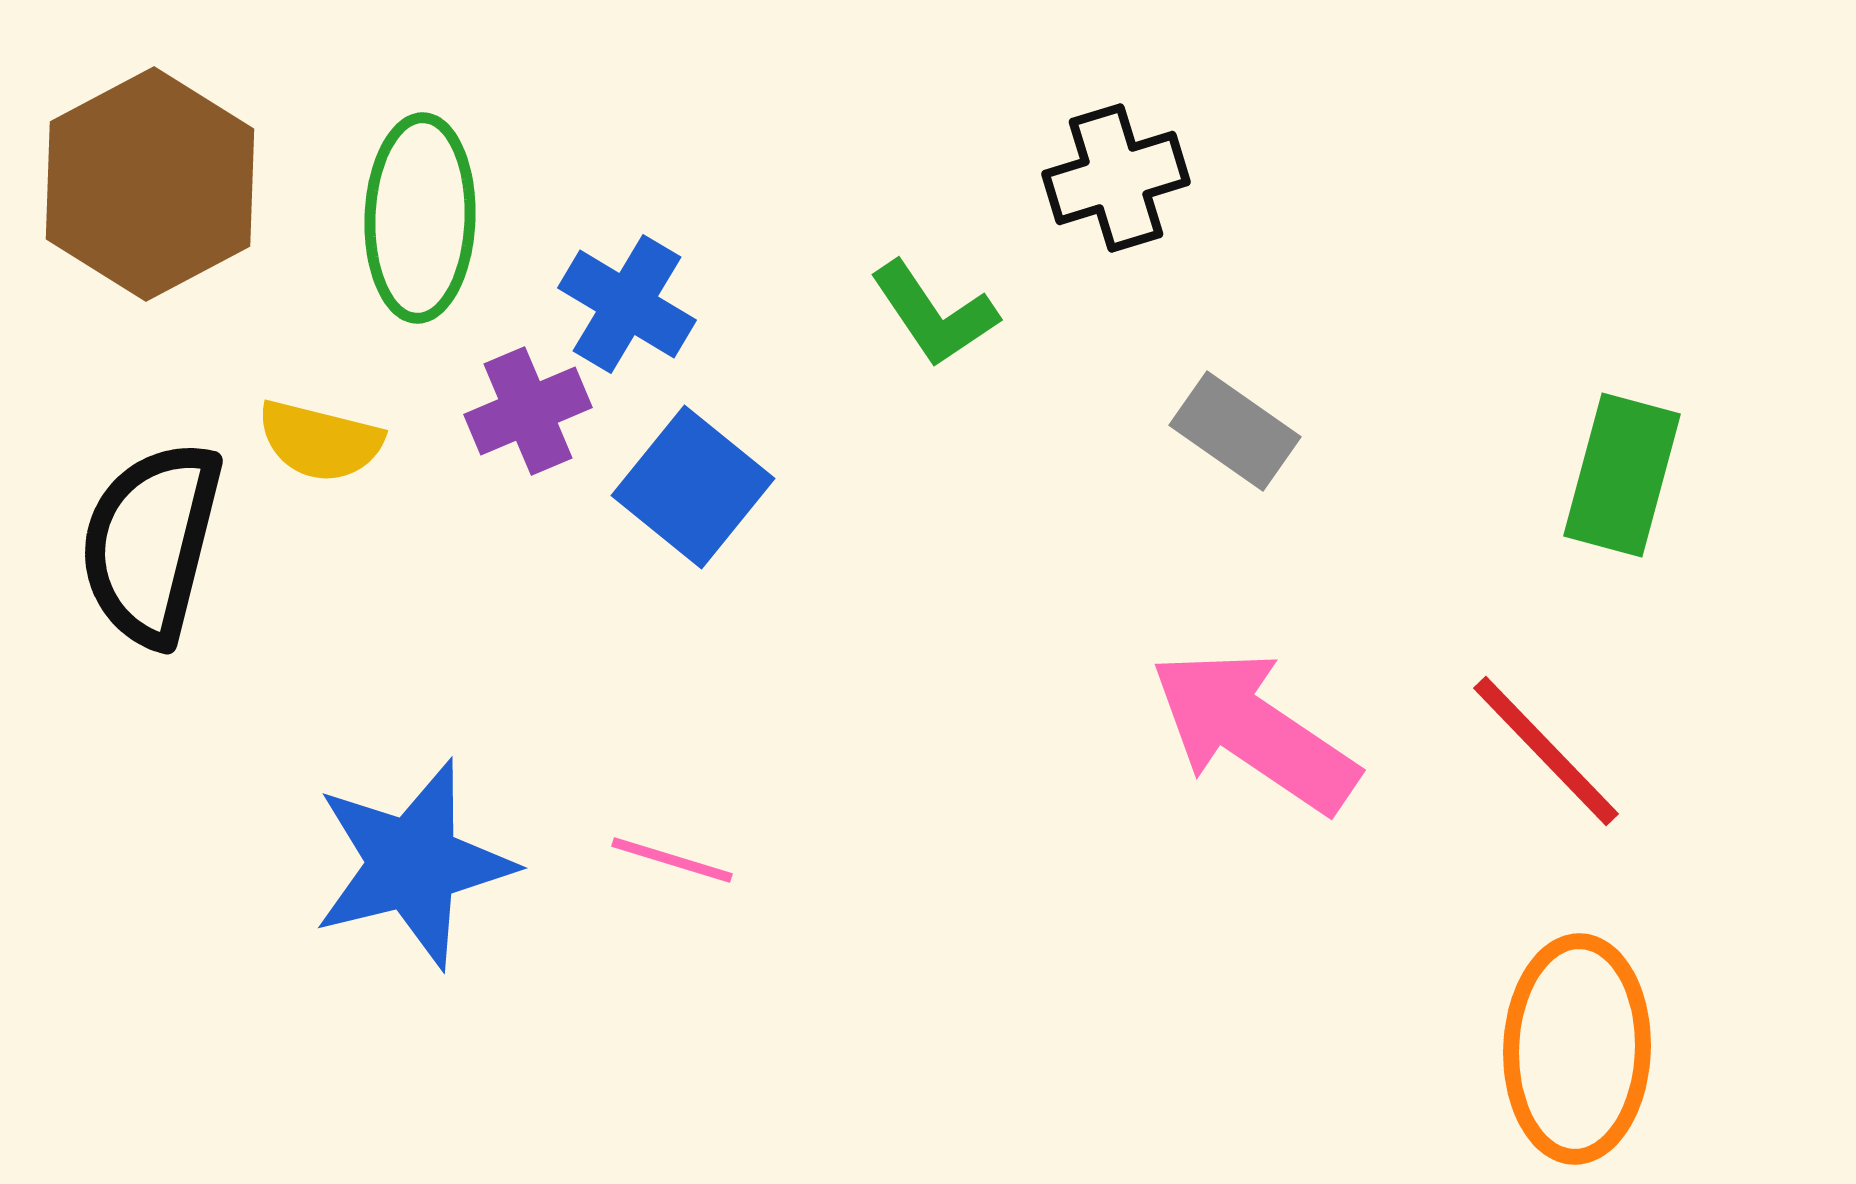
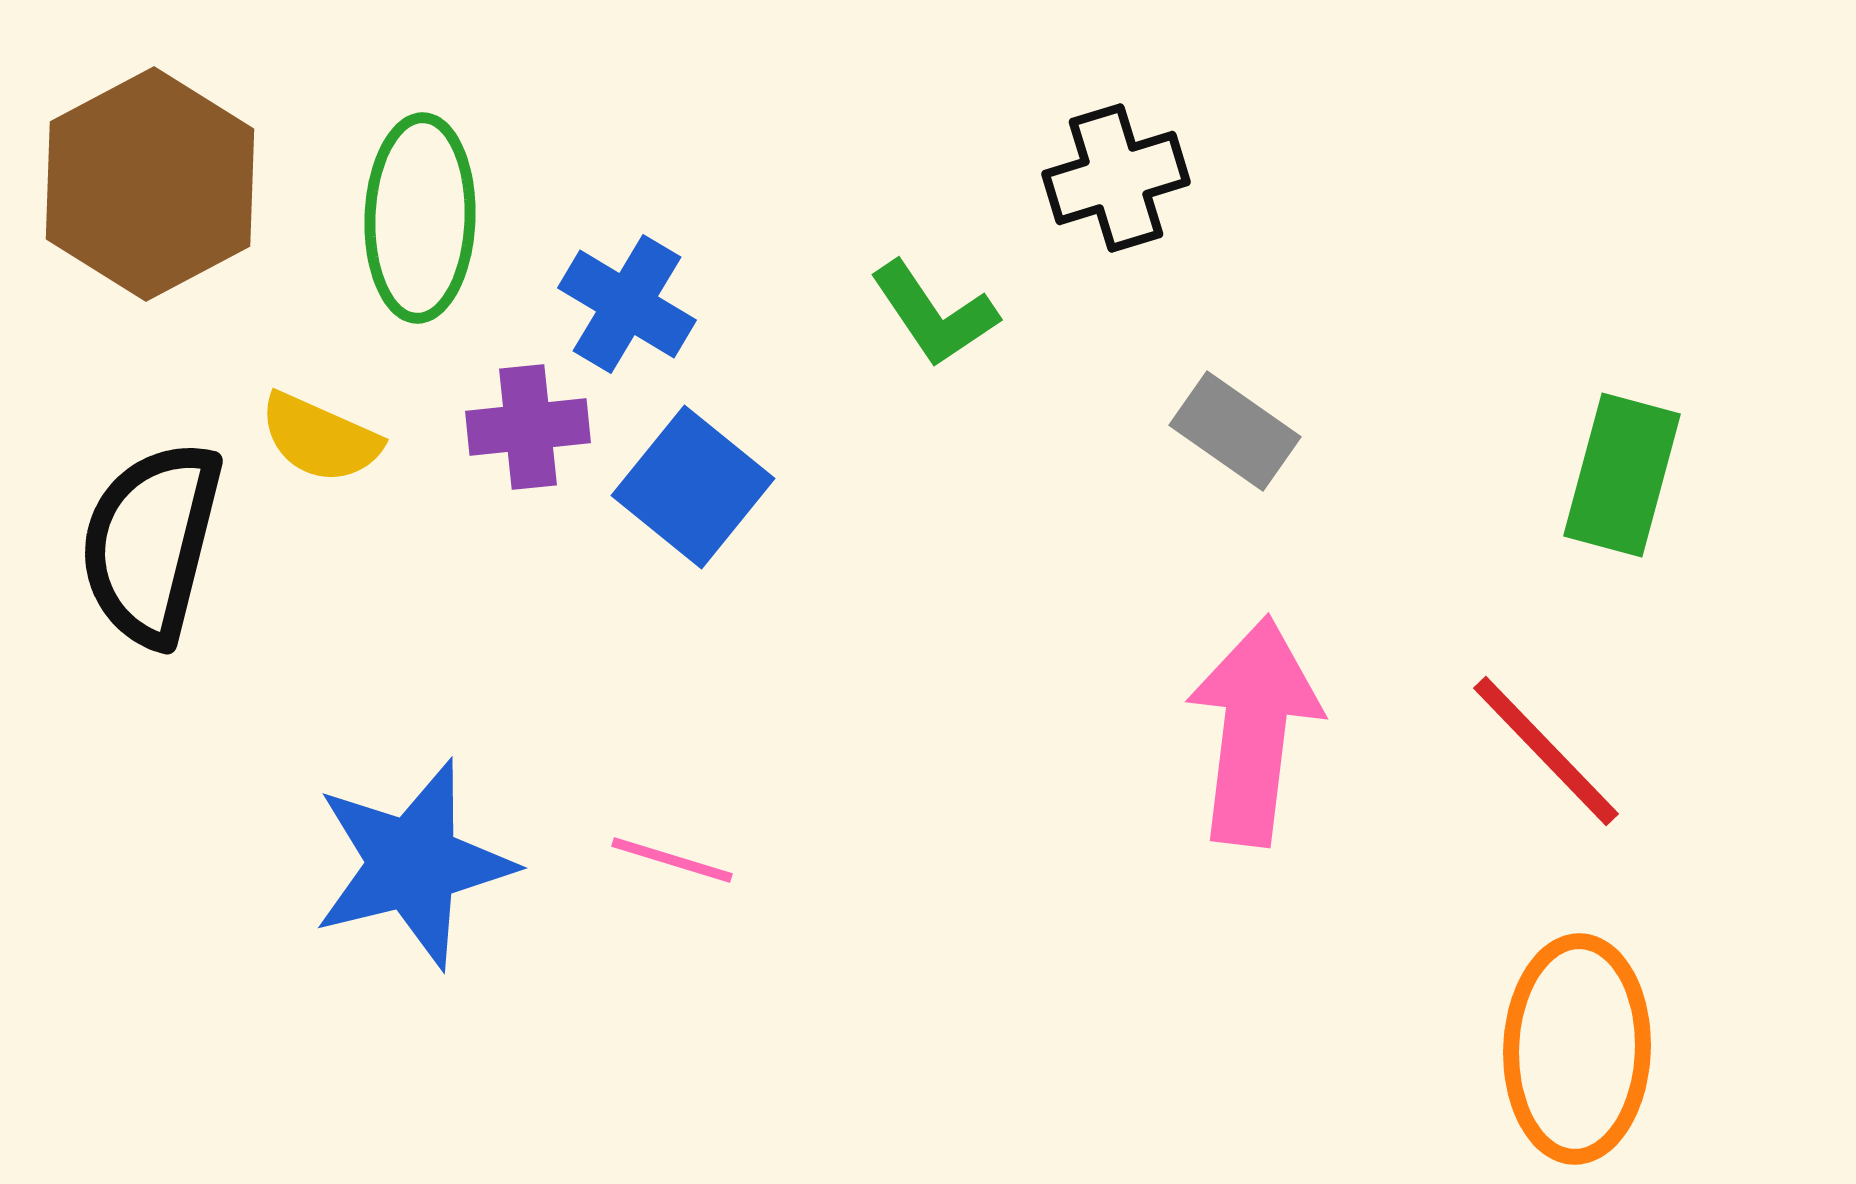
purple cross: moved 16 px down; rotated 17 degrees clockwise
yellow semicircle: moved 3 px up; rotated 10 degrees clockwise
pink arrow: rotated 63 degrees clockwise
